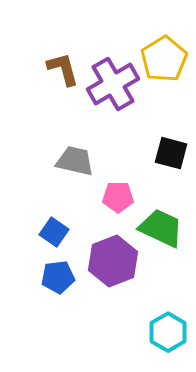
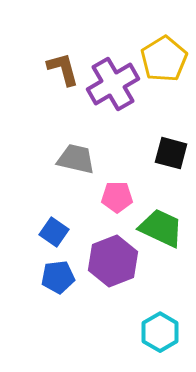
gray trapezoid: moved 1 px right, 2 px up
pink pentagon: moved 1 px left
cyan hexagon: moved 8 px left
